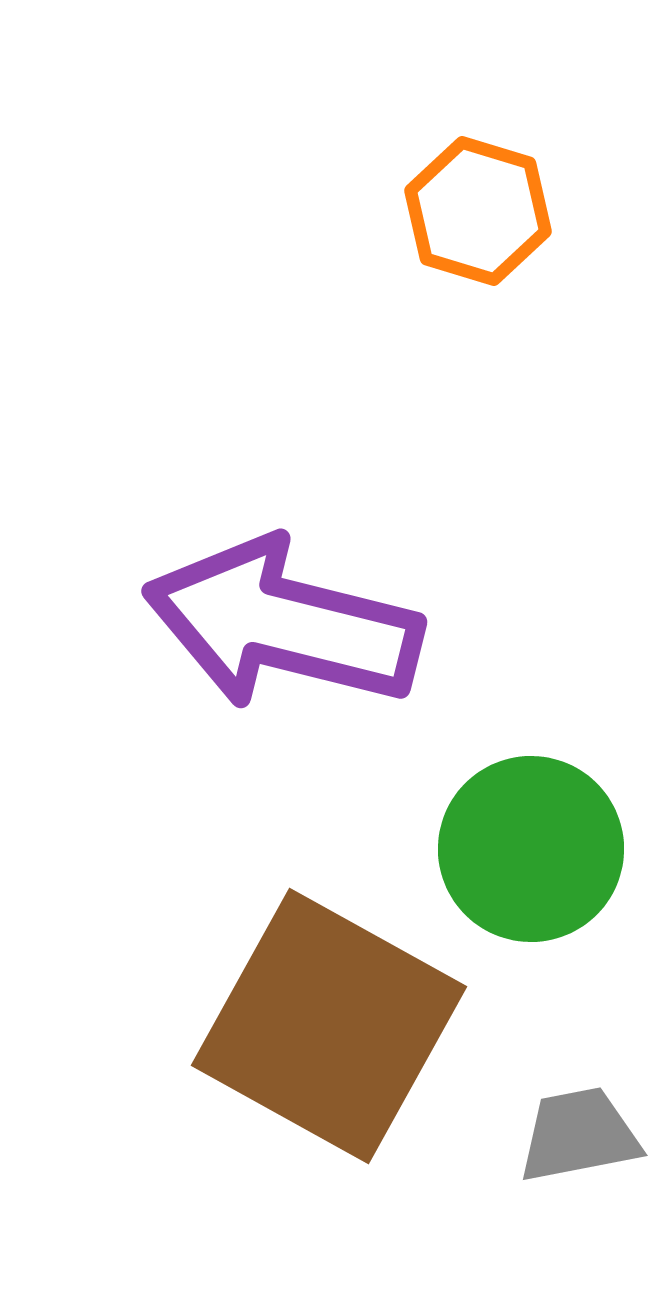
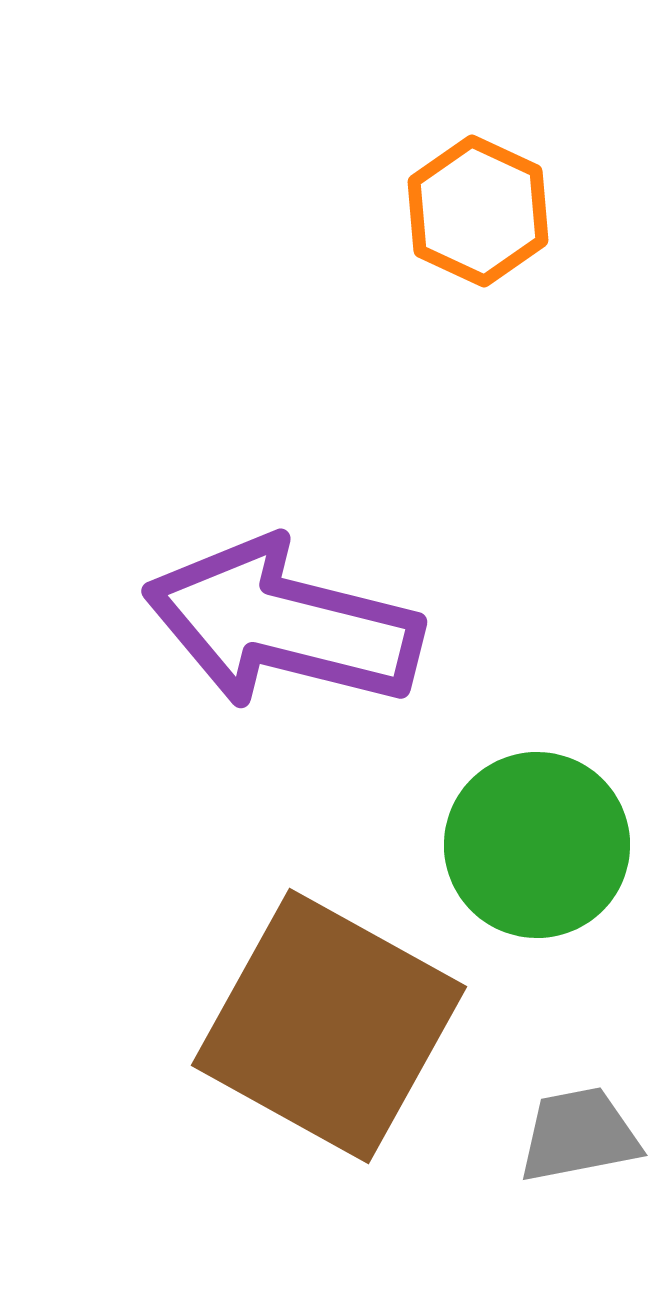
orange hexagon: rotated 8 degrees clockwise
green circle: moved 6 px right, 4 px up
